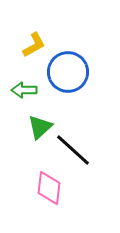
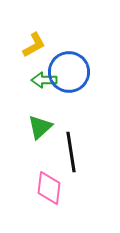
blue circle: moved 1 px right
green arrow: moved 20 px right, 10 px up
black line: moved 2 px left, 2 px down; rotated 39 degrees clockwise
